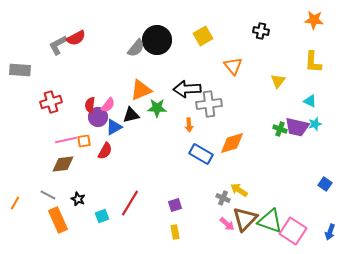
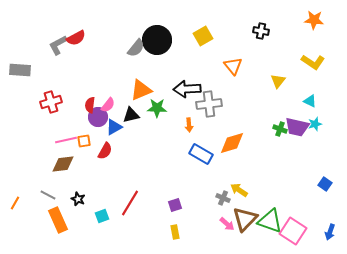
yellow L-shape at (313, 62): rotated 60 degrees counterclockwise
